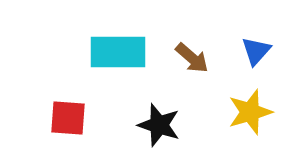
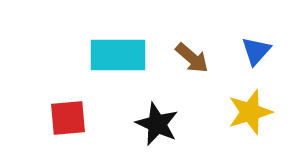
cyan rectangle: moved 3 px down
red square: rotated 9 degrees counterclockwise
black star: moved 2 px left, 1 px up; rotated 6 degrees clockwise
